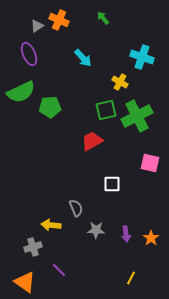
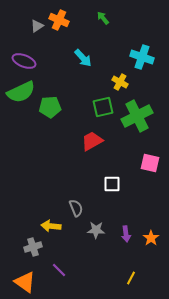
purple ellipse: moved 5 px left, 7 px down; rotated 45 degrees counterclockwise
green square: moved 3 px left, 3 px up
yellow arrow: moved 1 px down
